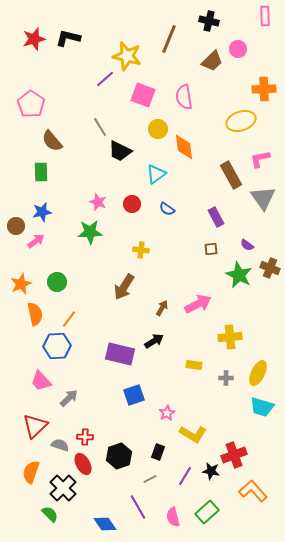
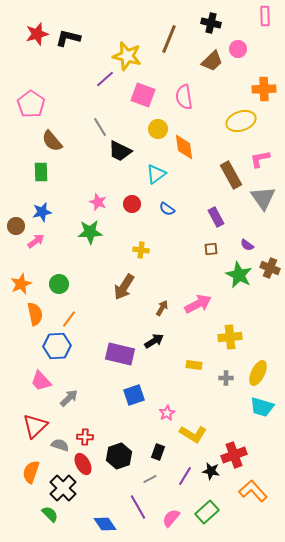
black cross at (209, 21): moved 2 px right, 2 px down
red star at (34, 39): moved 3 px right, 5 px up
green circle at (57, 282): moved 2 px right, 2 px down
pink semicircle at (173, 517): moved 2 px left, 1 px down; rotated 54 degrees clockwise
